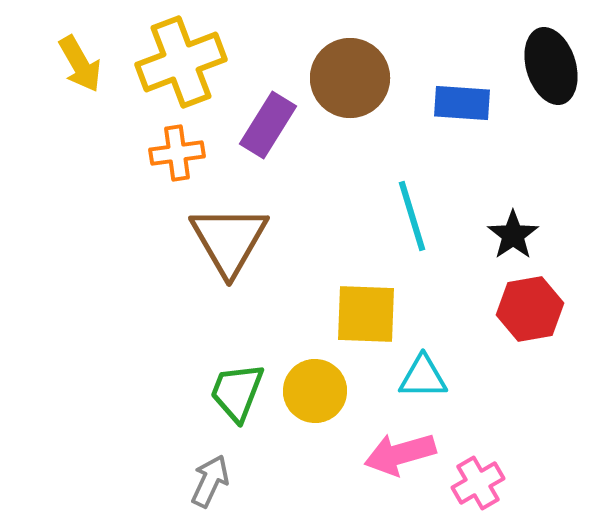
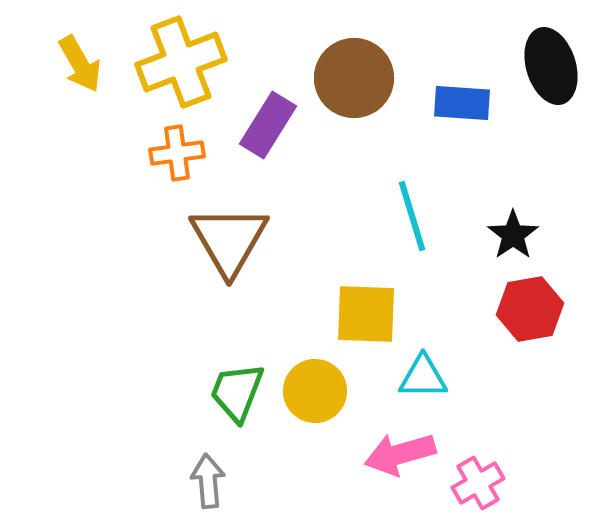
brown circle: moved 4 px right
gray arrow: moved 2 px left; rotated 30 degrees counterclockwise
